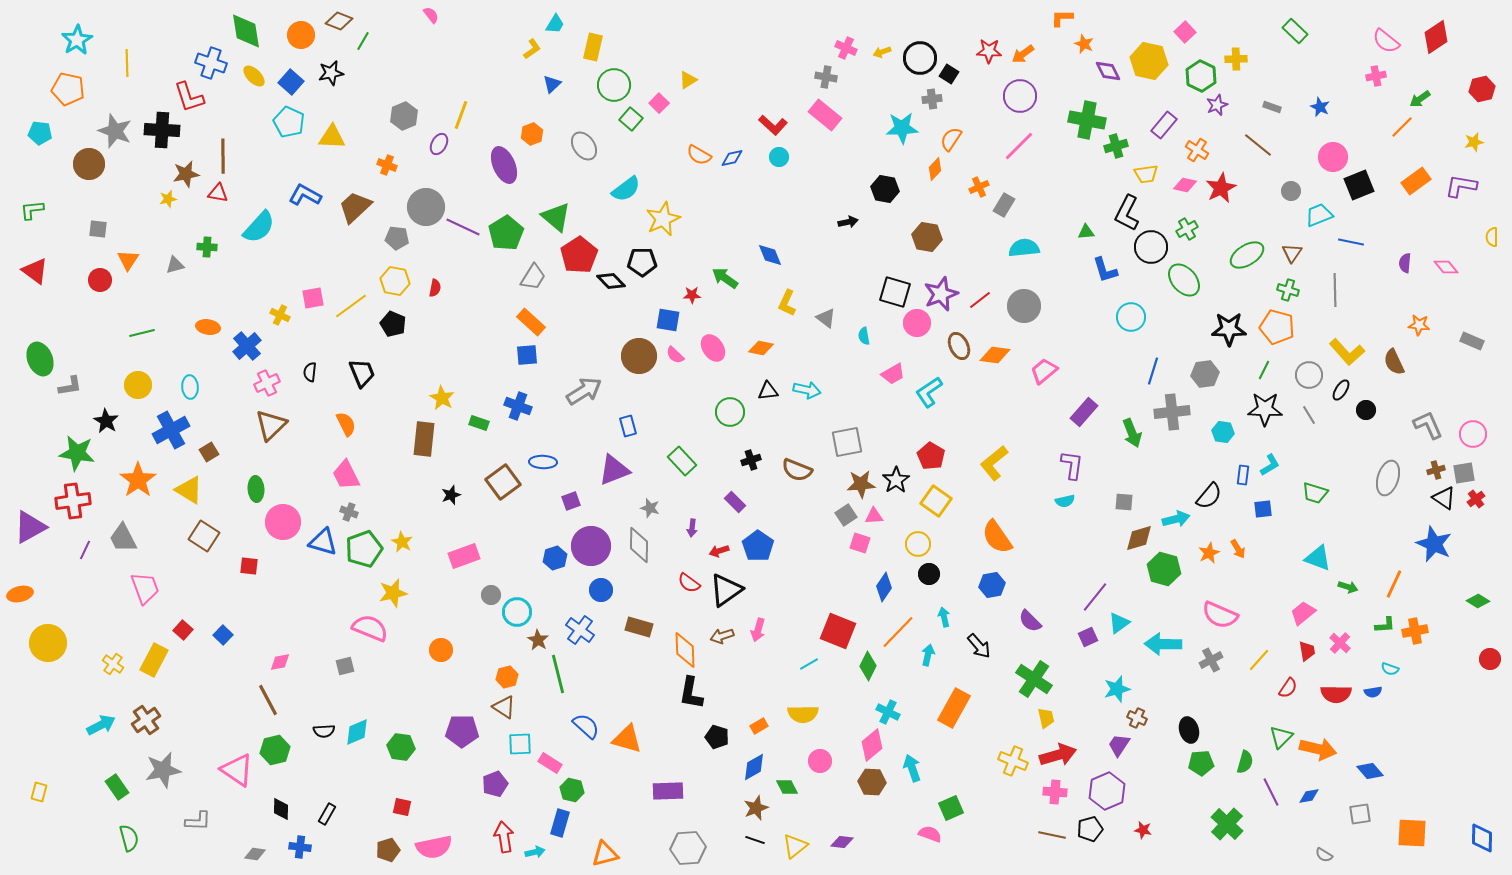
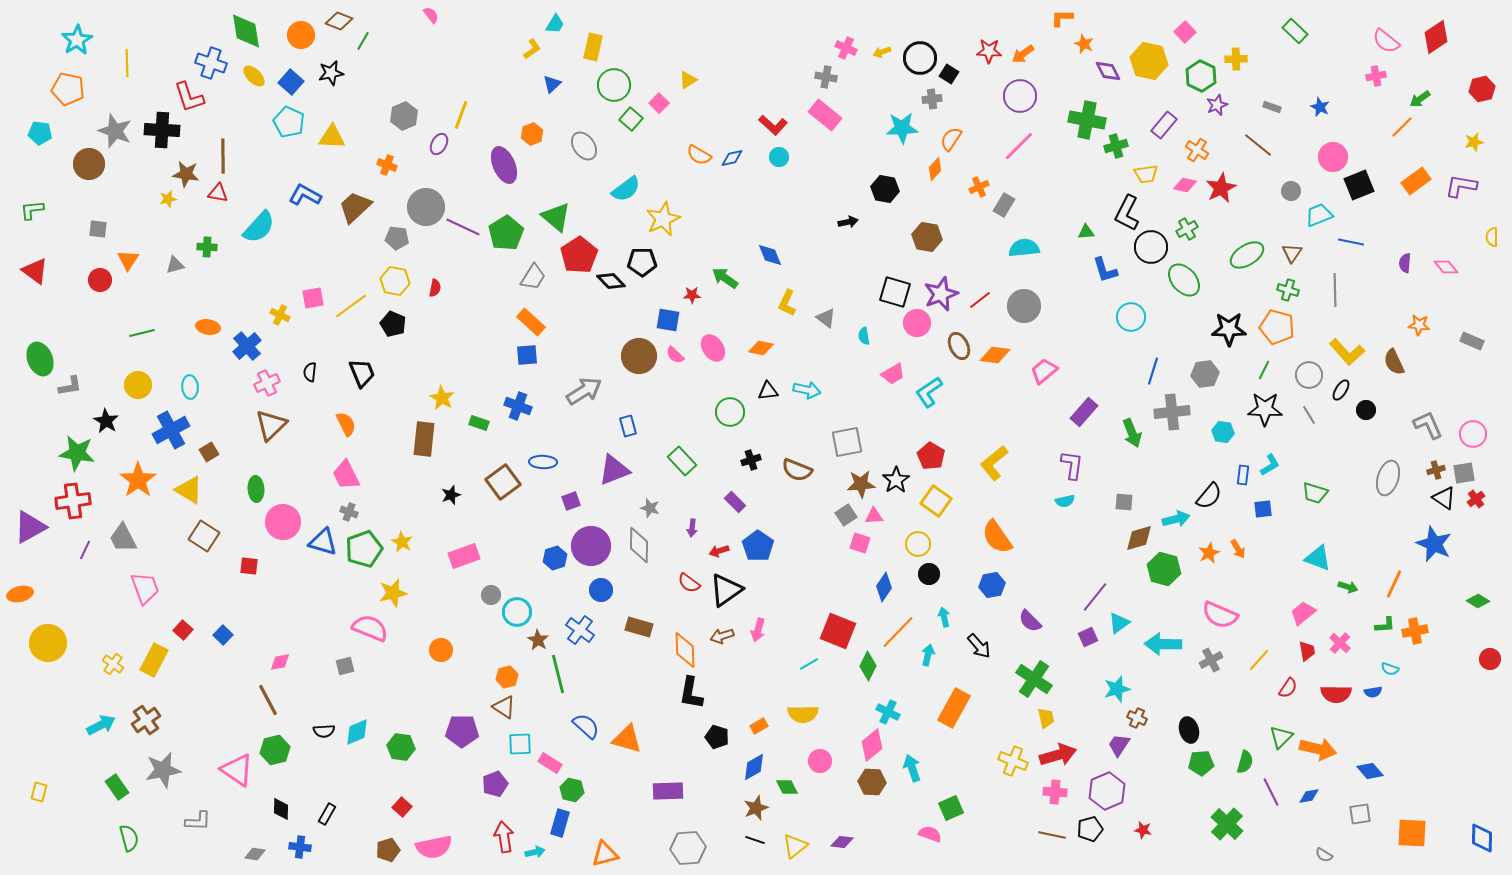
brown star at (186, 174): rotated 20 degrees clockwise
red square at (402, 807): rotated 30 degrees clockwise
